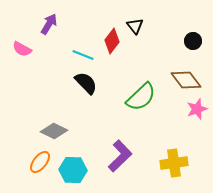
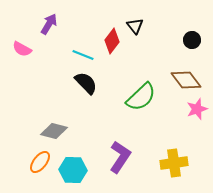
black circle: moved 1 px left, 1 px up
gray diamond: rotated 12 degrees counterclockwise
purple L-shape: moved 1 px down; rotated 12 degrees counterclockwise
